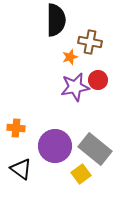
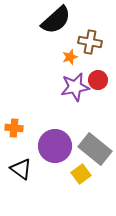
black semicircle: rotated 48 degrees clockwise
orange cross: moved 2 px left
